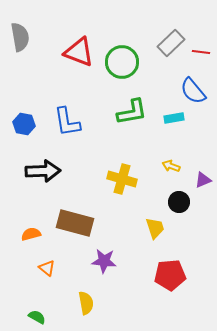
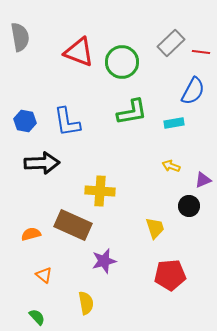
blue semicircle: rotated 112 degrees counterclockwise
cyan rectangle: moved 5 px down
blue hexagon: moved 1 px right, 3 px up
black arrow: moved 1 px left, 8 px up
yellow cross: moved 22 px left, 12 px down; rotated 12 degrees counterclockwise
black circle: moved 10 px right, 4 px down
brown rectangle: moved 2 px left, 2 px down; rotated 9 degrees clockwise
purple star: rotated 20 degrees counterclockwise
orange triangle: moved 3 px left, 7 px down
green semicircle: rotated 18 degrees clockwise
